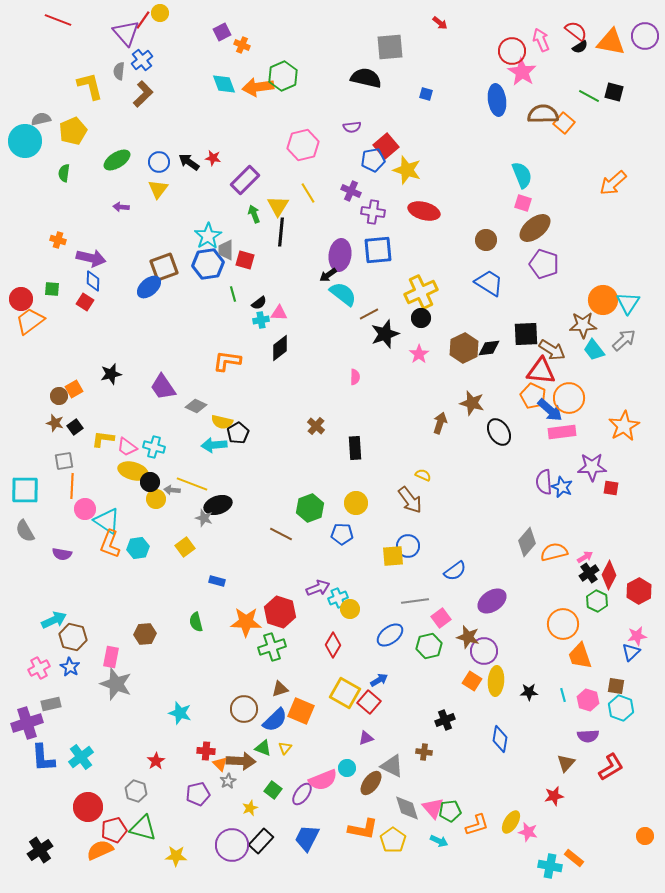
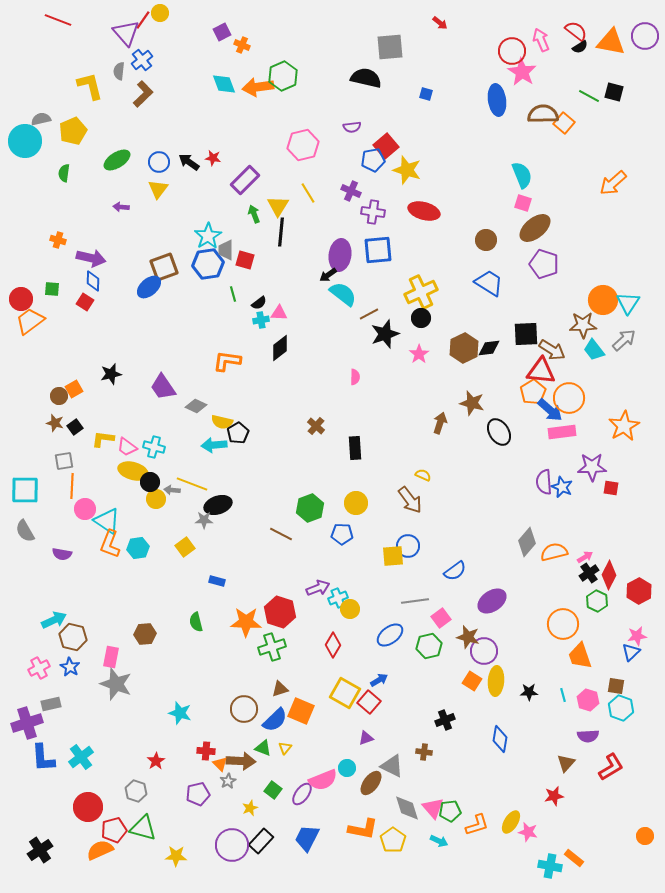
orange pentagon at (533, 396): moved 4 px up; rotated 15 degrees clockwise
gray star at (204, 518): moved 2 px down; rotated 18 degrees counterclockwise
